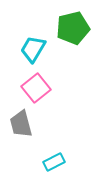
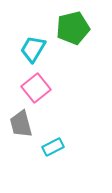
cyan rectangle: moved 1 px left, 15 px up
